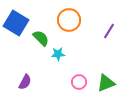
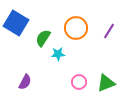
orange circle: moved 7 px right, 8 px down
green semicircle: moved 2 px right; rotated 102 degrees counterclockwise
